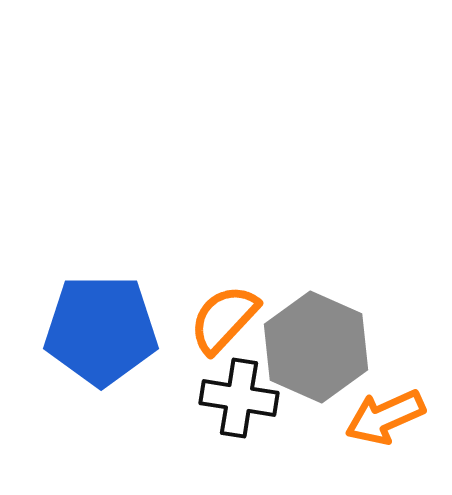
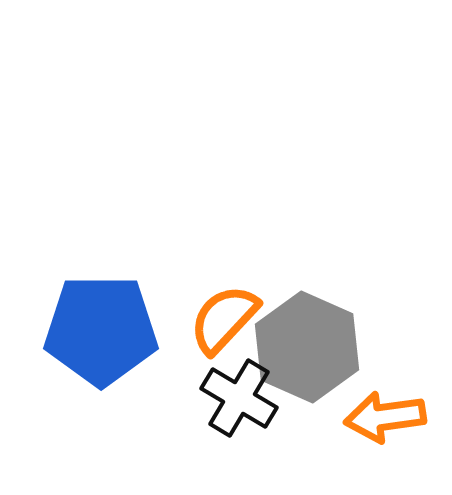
gray hexagon: moved 9 px left
black cross: rotated 22 degrees clockwise
orange arrow: rotated 16 degrees clockwise
